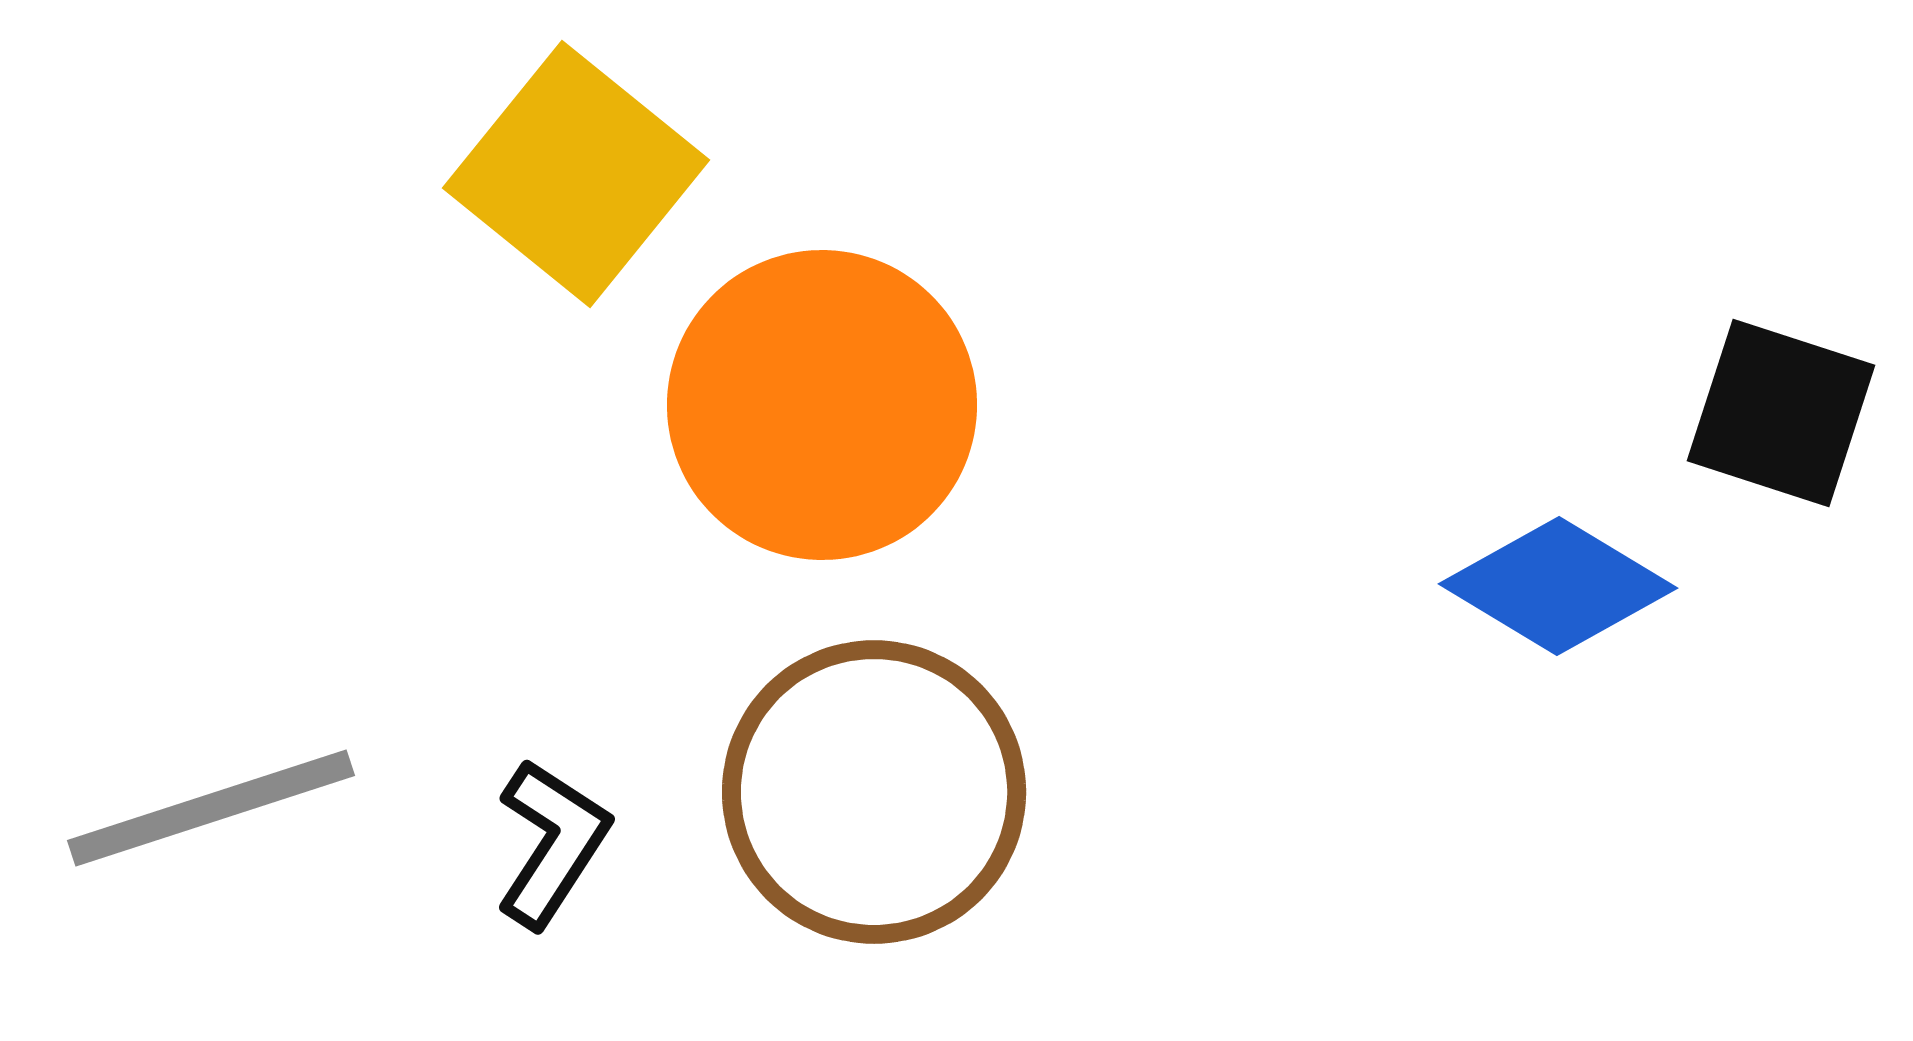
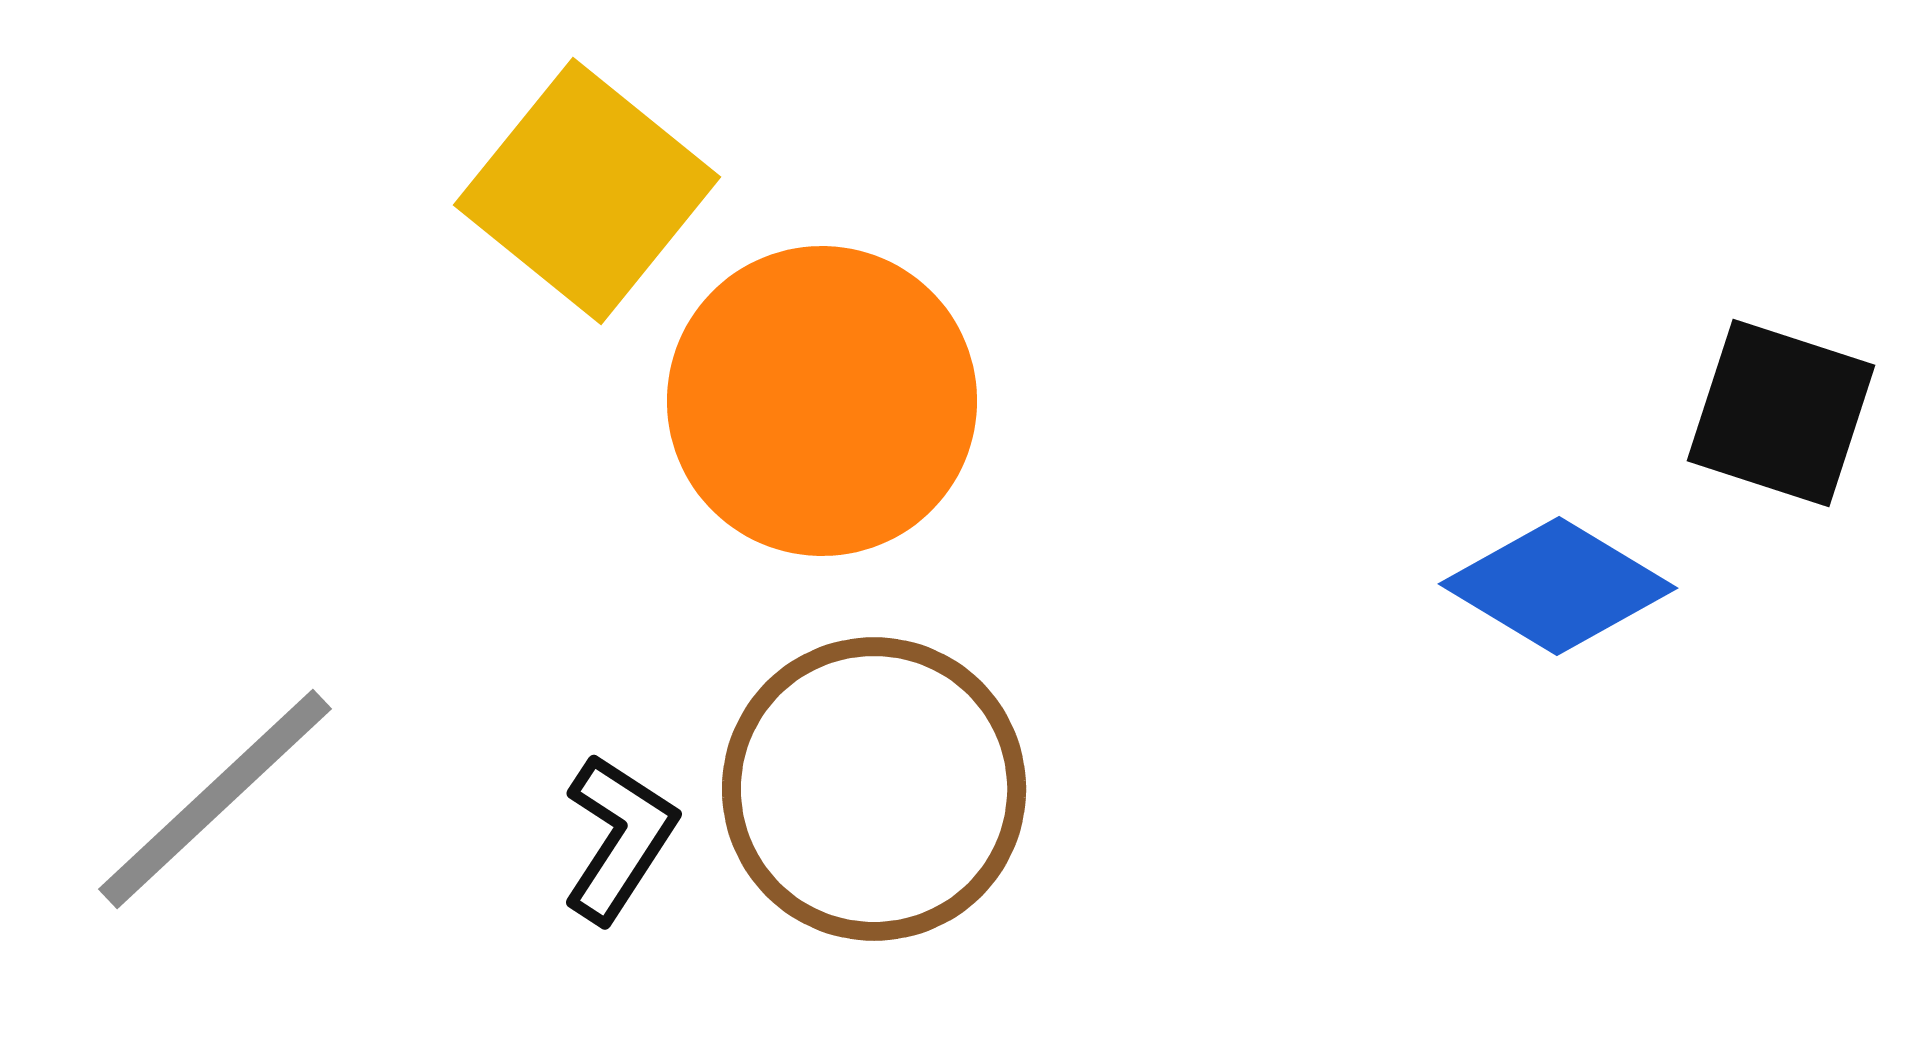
yellow square: moved 11 px right, 17 px down
orange circle: moved 4 px up
brown circle: moved 3 px up
gray line: moved 4 px right, 9 px up; rotated 25 degrees counterclockwise
black L-shape: moved 67 px right, 5 px up
